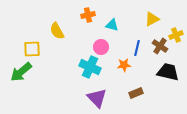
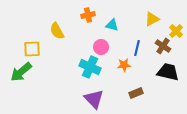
yellow cross: moved 4 px up; rotated 24 degrees counterclockwise
brown cross: moved 3 px right
purple triangle: moved 3 px left, 1 px down
